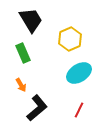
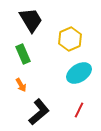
green rectangle: moved 1 px down
black L-shape: moved 2 px right, 4 px down
